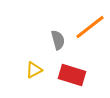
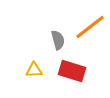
yellow triangle: rotated 24 degrees clockwise
red rectangle: moved 4 px up
